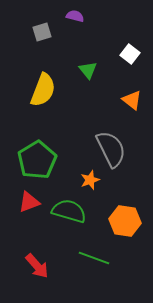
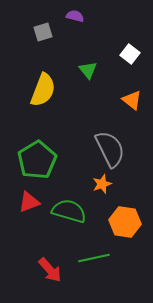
gray square: moved 1 px right
gray semicircle: moved 1 px left
orange star: moved 12 px right, 4 px down
orange hexagon: moved 1 px down
green line: rotated 32 degrees counterclockwise
red arrow: moved 13 px right, 4 px down
